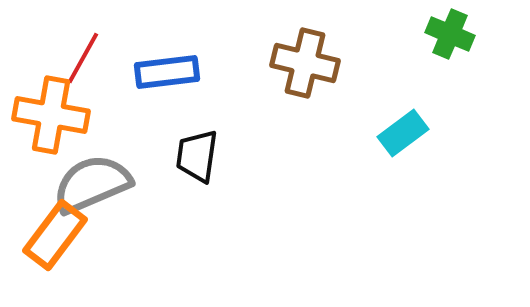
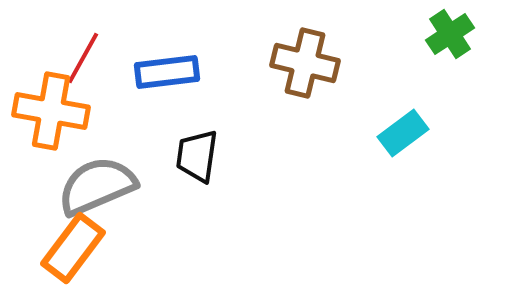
green cross: rotated 33 degrees clockwise
orange cross: moved 4 px up
gray semicircle: moved 5 px right, 2 px down
orange rectangle: moved 18 px right, 13 px down
